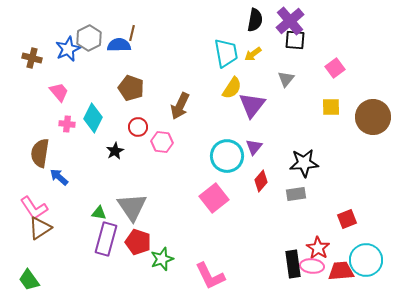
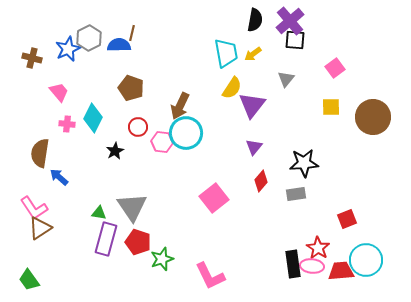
cyan circle at (227, 156): moved 41 px left, 23 px up
